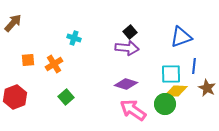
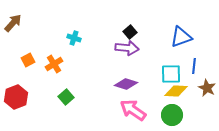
orange square: rotated 24 degrees counterclockwise
red hexagon: moved 1 px right
green circle: moved 7 px right, 11 px down
